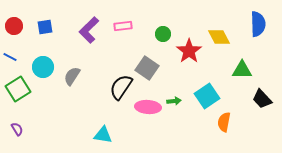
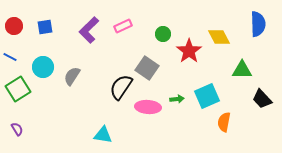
pink rectangle: rotated 18 degrees counterclockwise
cyan square: rotated 10 degrees clockwise
green arrow: moved 3 px right, 2 px up
